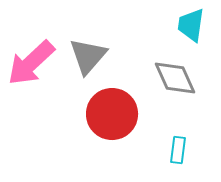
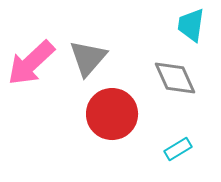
gray triangle: moved 2 px down
cyan rectangle: moved 1 px up; rotated 52 degrees clockwise
